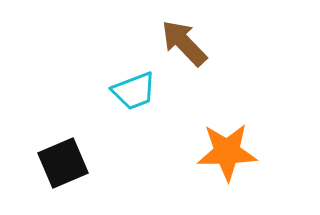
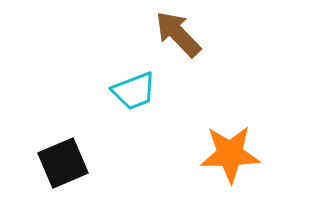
brown arrow: moved 6 px left, 9 px up
orange star: moved 3 px right, 2 px down
